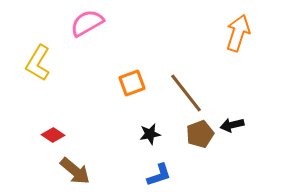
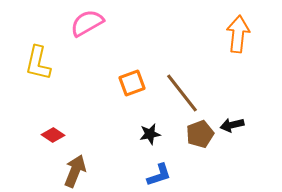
orange arrow: moved 1 px down; rotated 12 degrees counterclockwise
yellow L-shape: rotated 18 degrees counterclockwise
brown line: moved 4 px left
brown arrow: rotated 108 degrees counterclockwise
